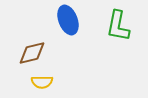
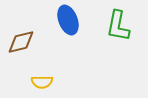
brown diamond: moved 11 px left, 11 px up
